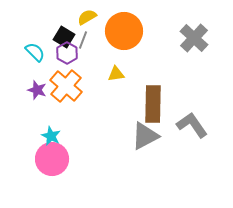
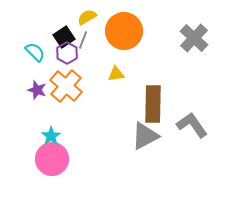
black square: rotated 25 degrees clockwise
cyan star: rotated 12 degrees clockwise
